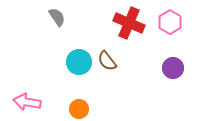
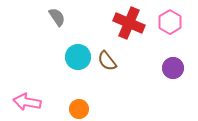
cyan circle: moved 1 px left, 5 px up
